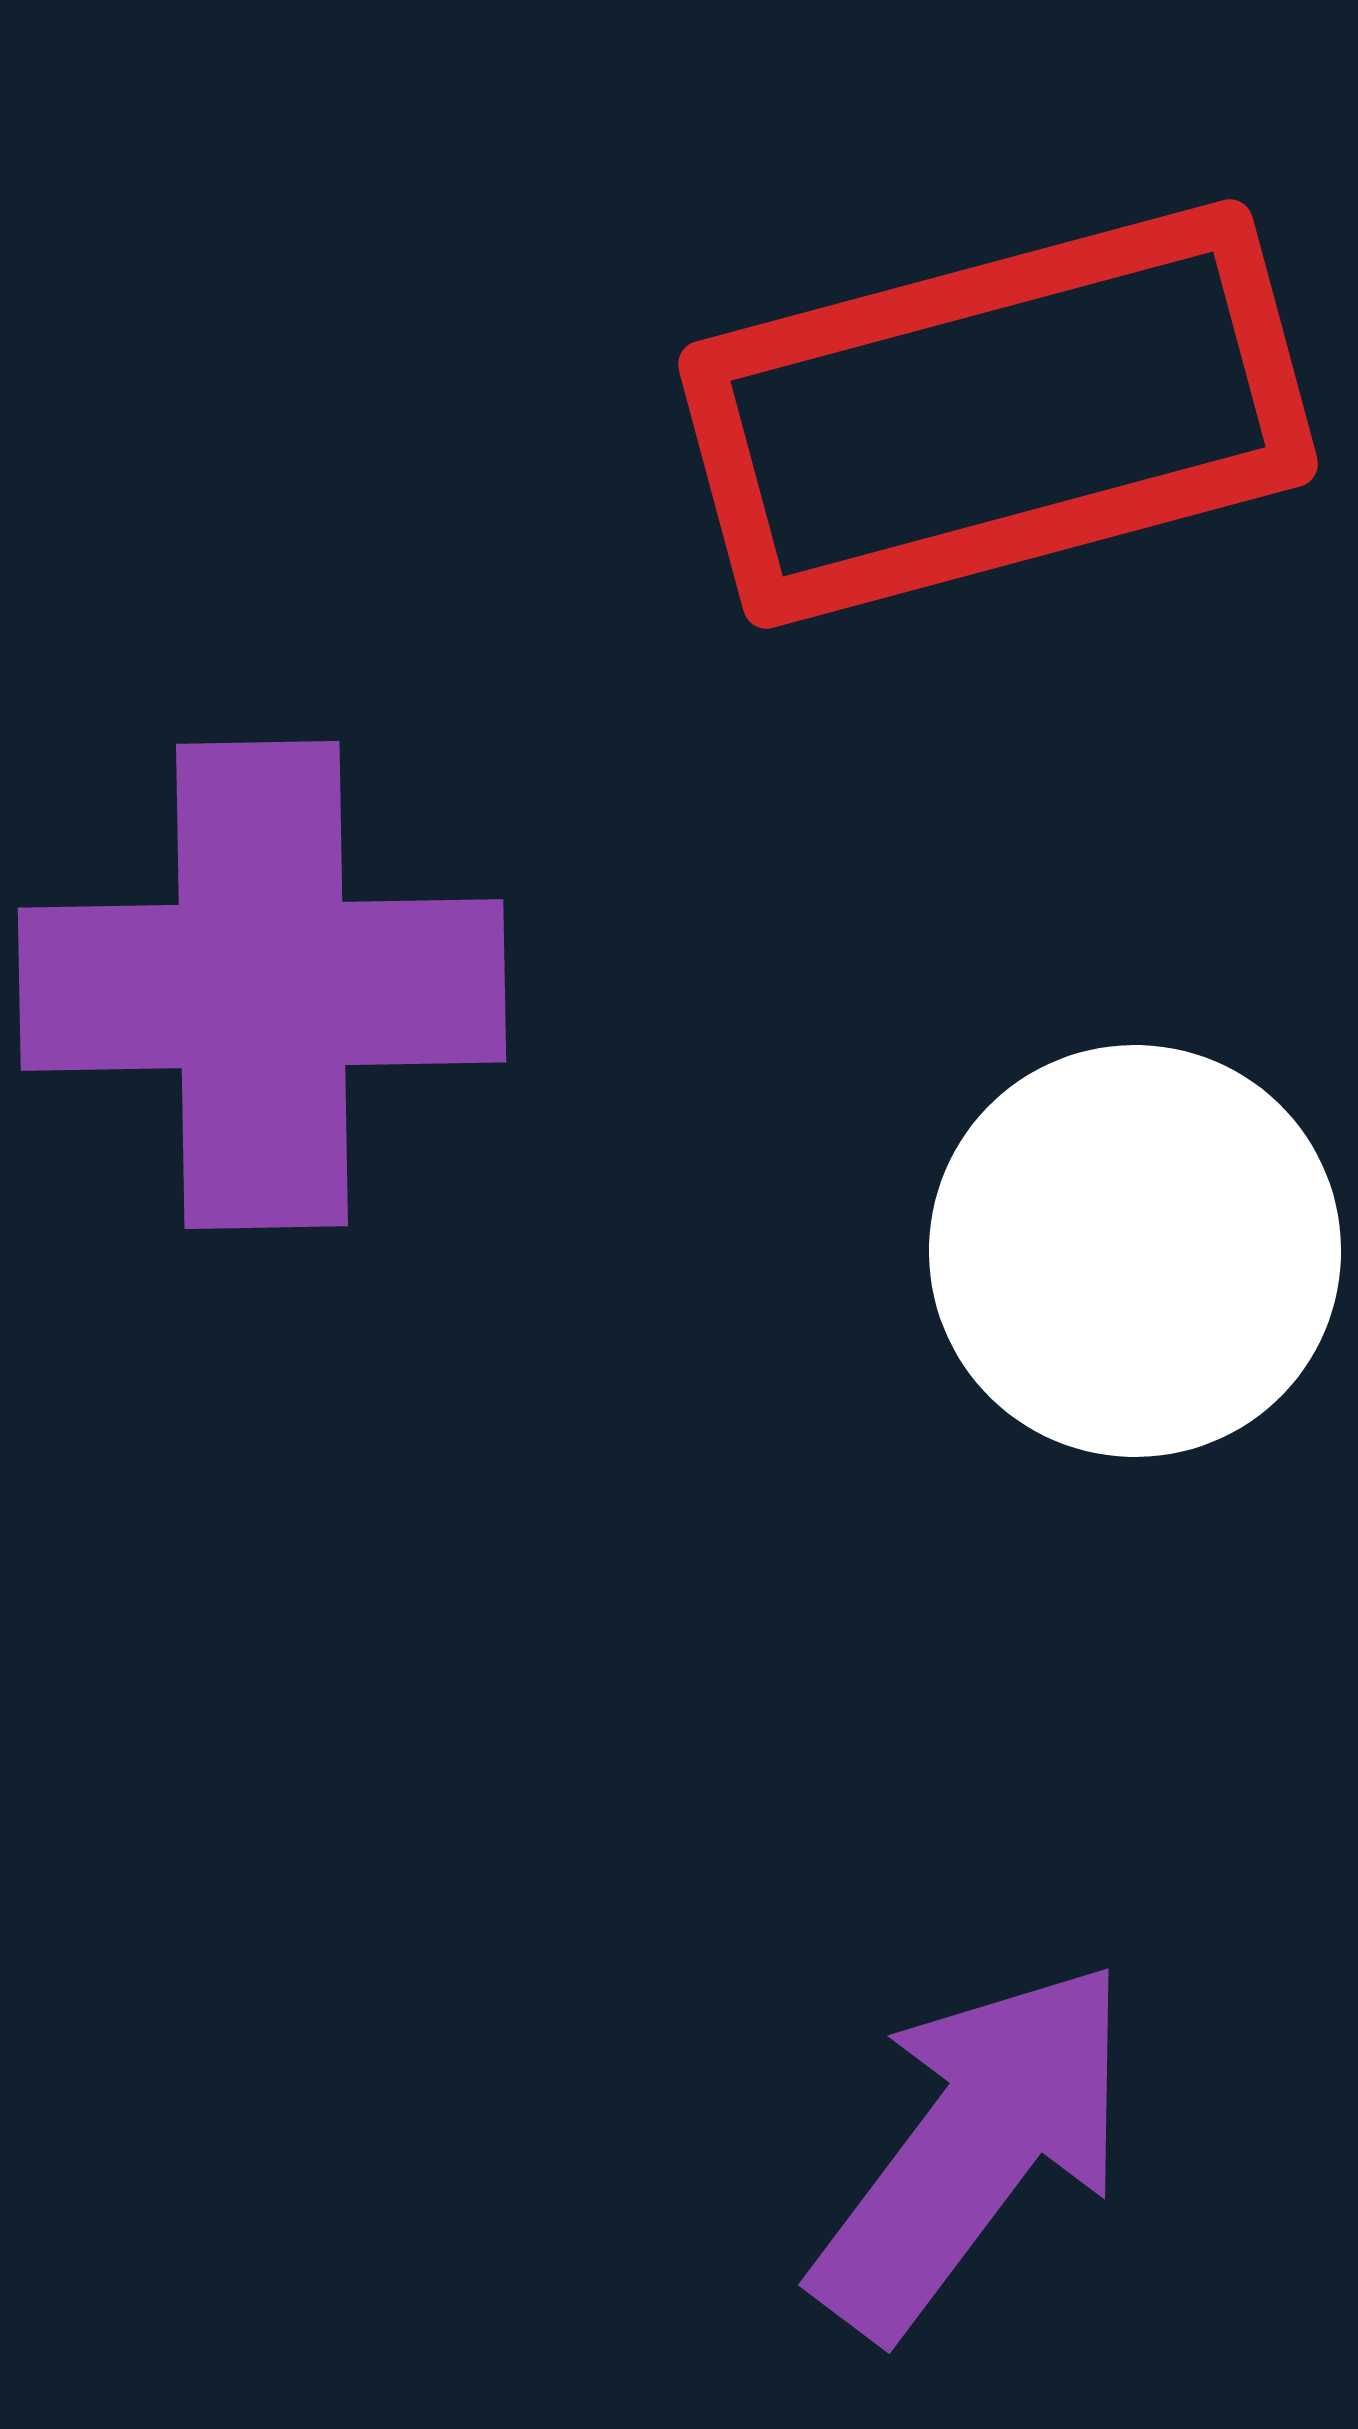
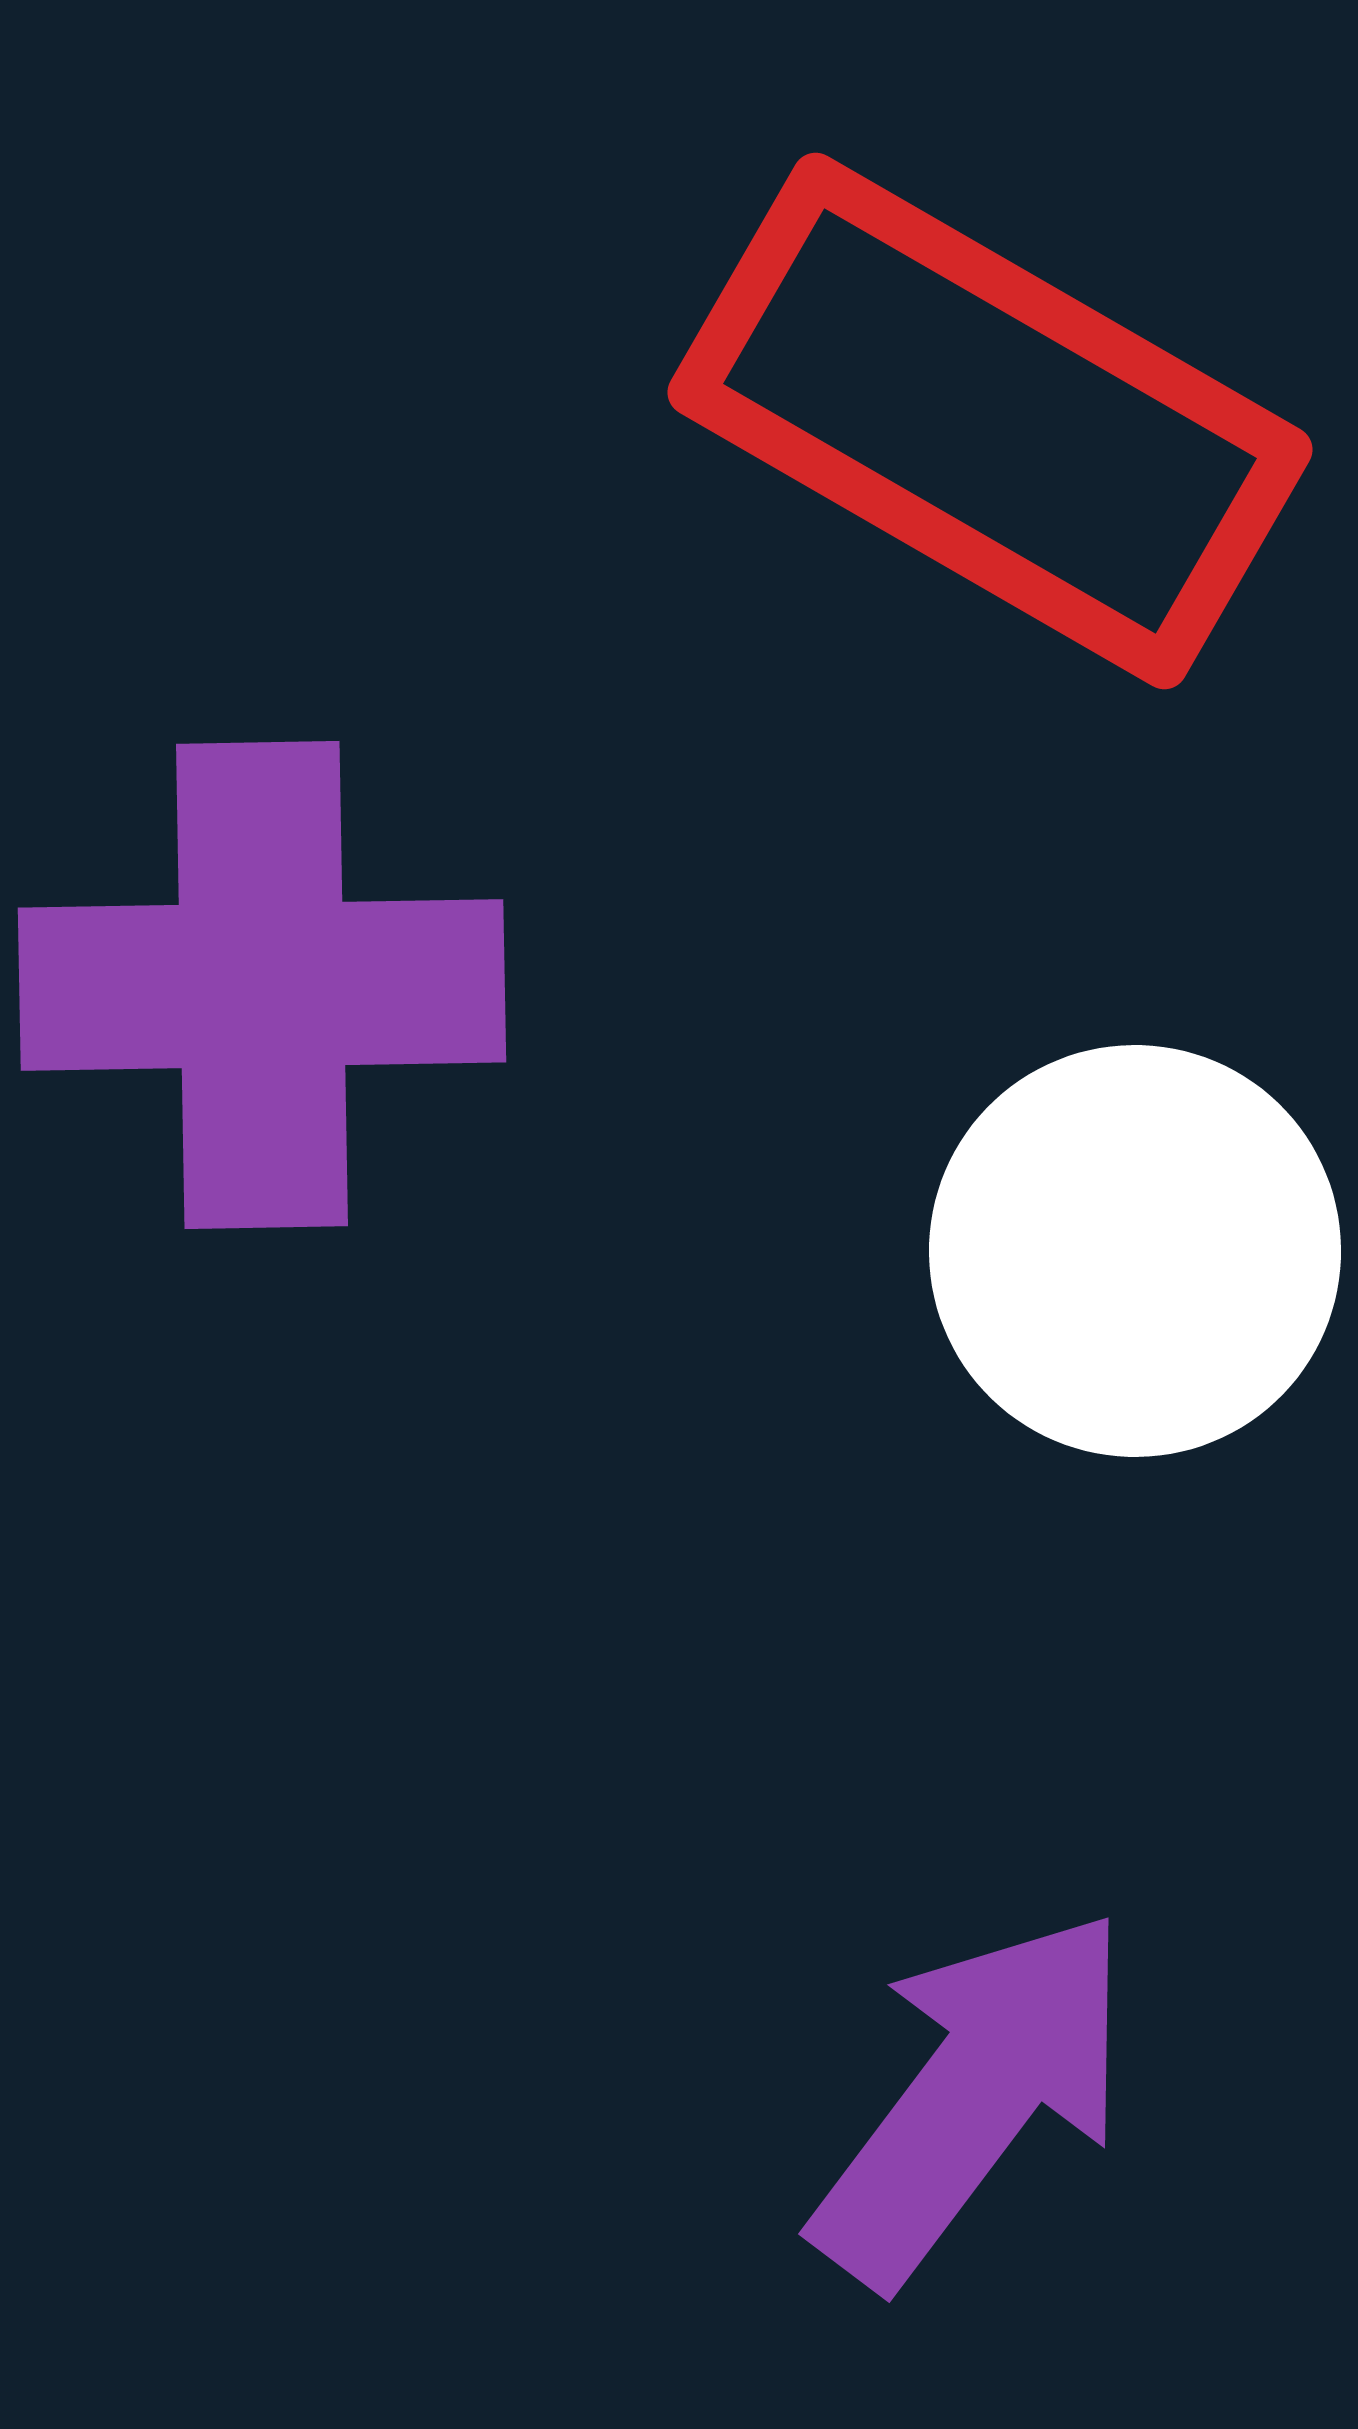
red rectangle: moved 8 px left, 7 px down; rotated 45 degrees clockwise
purple arrow: moved 51 px up
